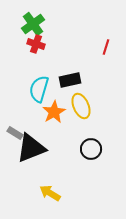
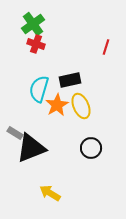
orange star: moved 3 px right, 7 px up
black circle: moved 1 px up
